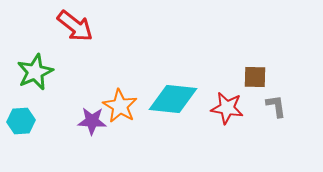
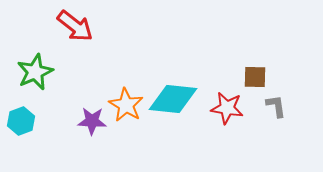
orange star: moved 6 px right, 1 px up
cyan hexagon: rotated 16 degrees counterclockwise
